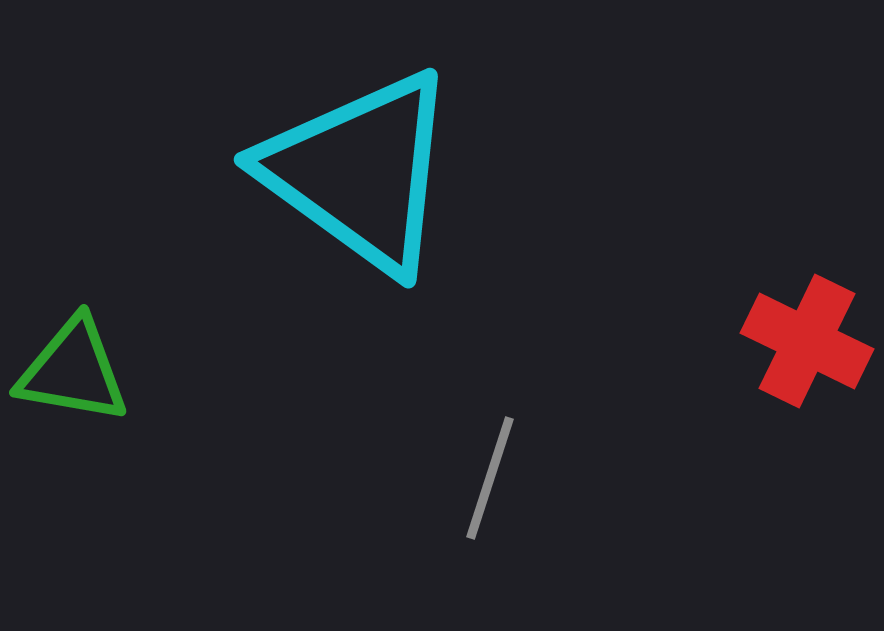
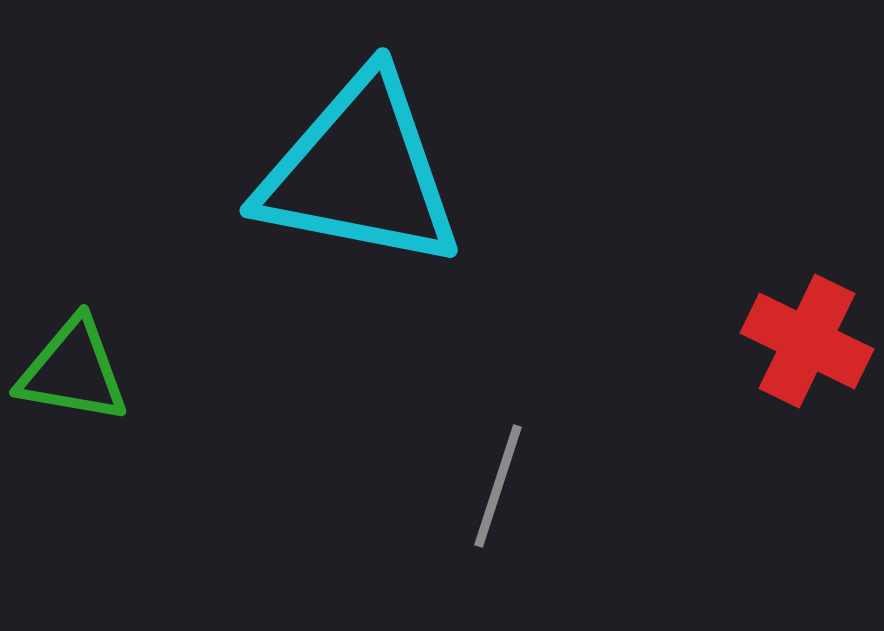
cyan triangle: rotated 25 degrees counterclockwise
gray line: moved 8 px right, 8 px down
